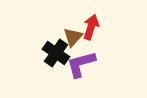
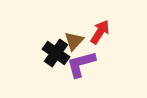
red arrow: moved 9 px right, 5 px down; rotated 15 degrees clockwise
brown triangle: moved 1 px right, 4 px down
